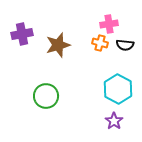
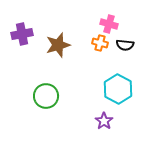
pink cross: rotated 24 degrees clockwise
purple star: moved 10 px left
